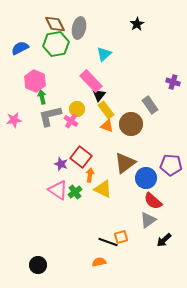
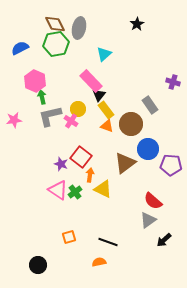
yellow circle: moved 1 px right
blue circle: moved 2 px right, 29 px up
orange square: moved 52 px left
